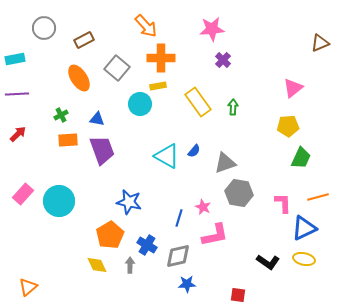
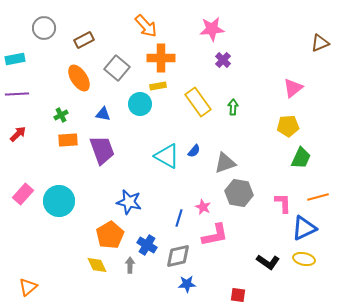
blue triangle at (97, 119): moved 6 px right, 5 px up
